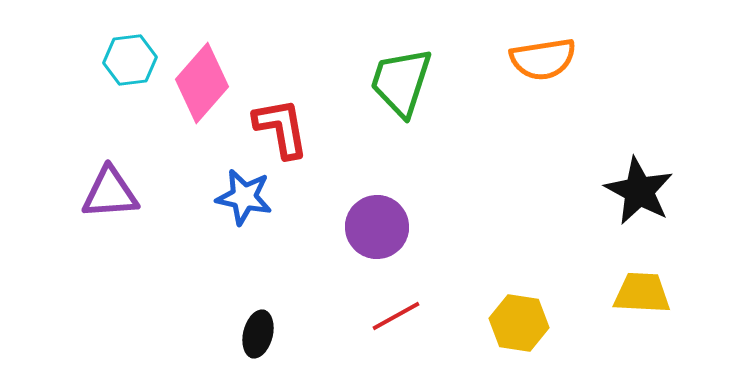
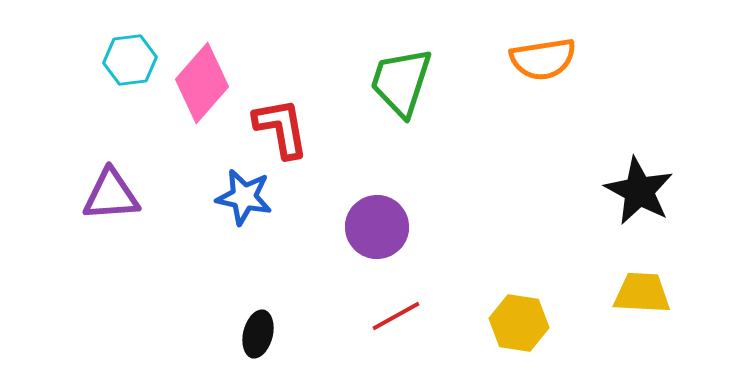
purple triangle: moved 1 px right, 2 px down
